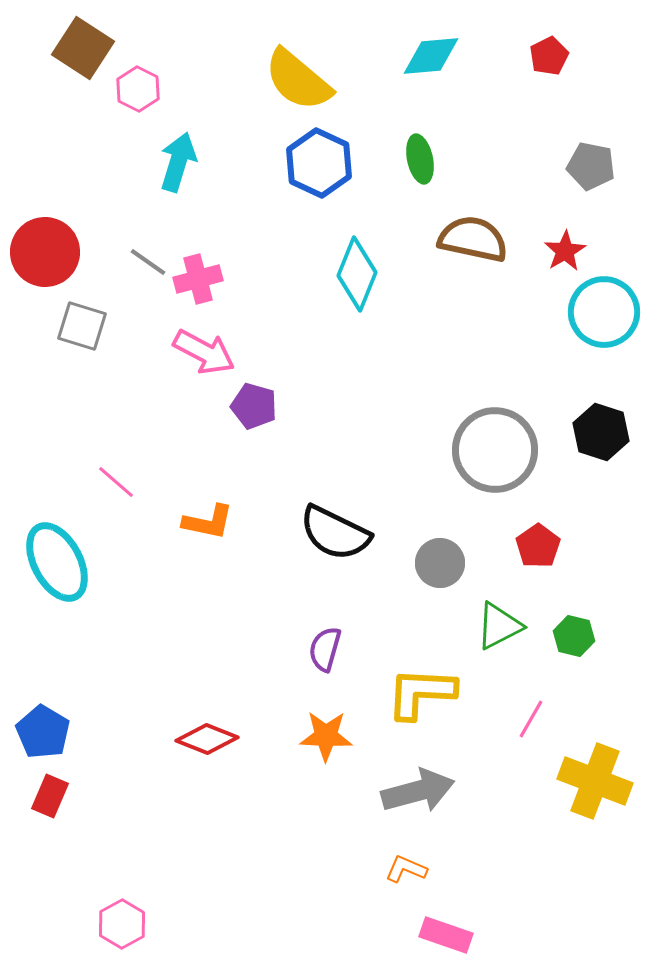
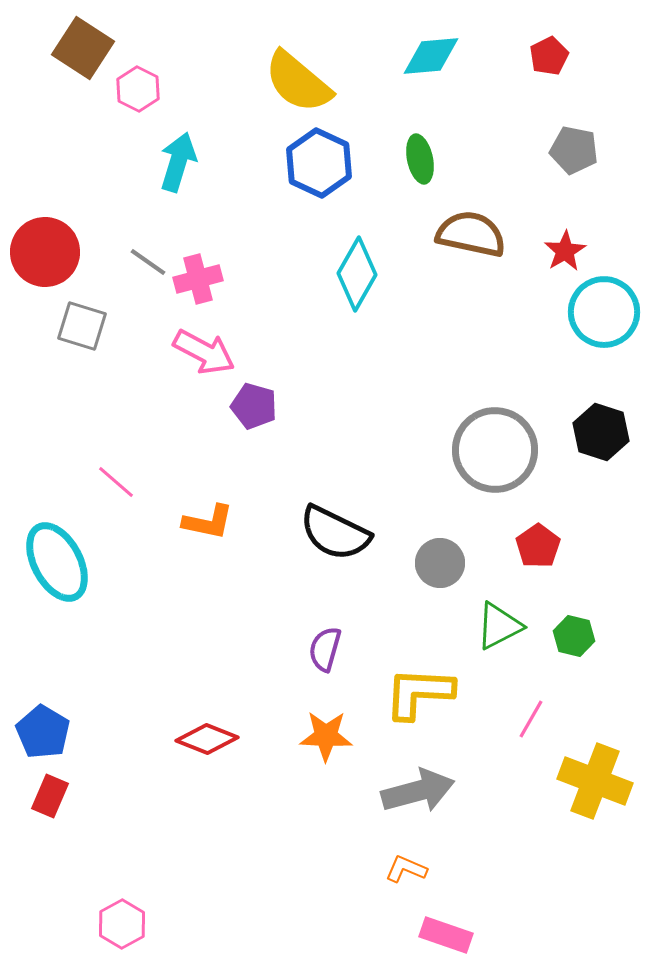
yellow semicircle at (298, 80): moved 2 px down
gray pentagon at (591, 166): moved 17 px left, 16 px up
brown semicircle at (473, 239): moved 2 px left, 5 px up
cyan diamond at (357, 274): rotated 8 degrees clockwise
yellow L-shape at (421, 693): moved 2 px left
